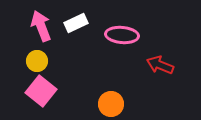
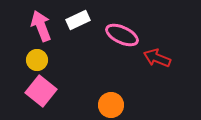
white rectangle: moved 2 px right, 3 px up
pink ellipse: rotated 20 degrees clockwise
yellow circle: moved 1 px up
red arrow: moved 3 px left, 7 px up
orange circle: moved 1 px down
